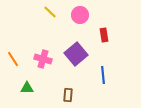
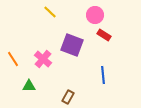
pink circle: moved 15 px right
red rectangle: rotated 48 degrees counterclockwise
purple square: moved 4 px left, 9 px up; rotated 30 degrees counterclockwise
pink cross: rotated 24 degrees clockwise
green triangle: moved 2 px right, 2 px up
brown rectangle: moved 2 px down; rotated 24 degrees clockwise
